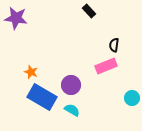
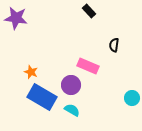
pink rectangle: moved 18 px left; rotated 45 degrees clockwise
